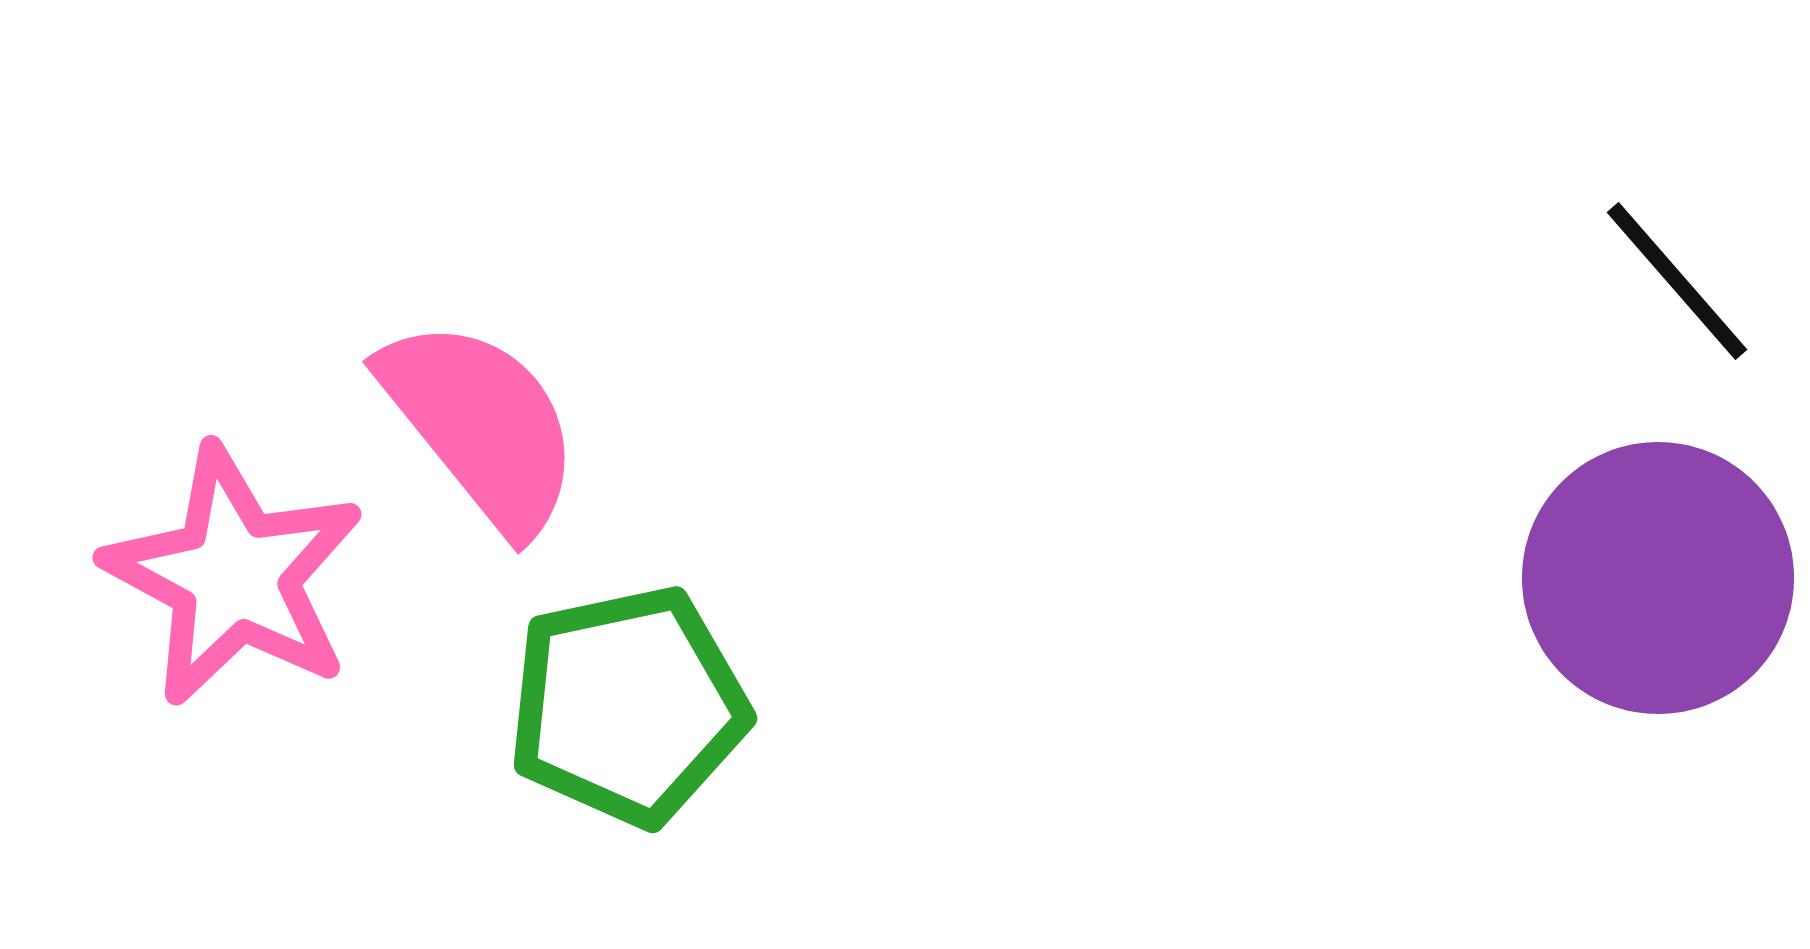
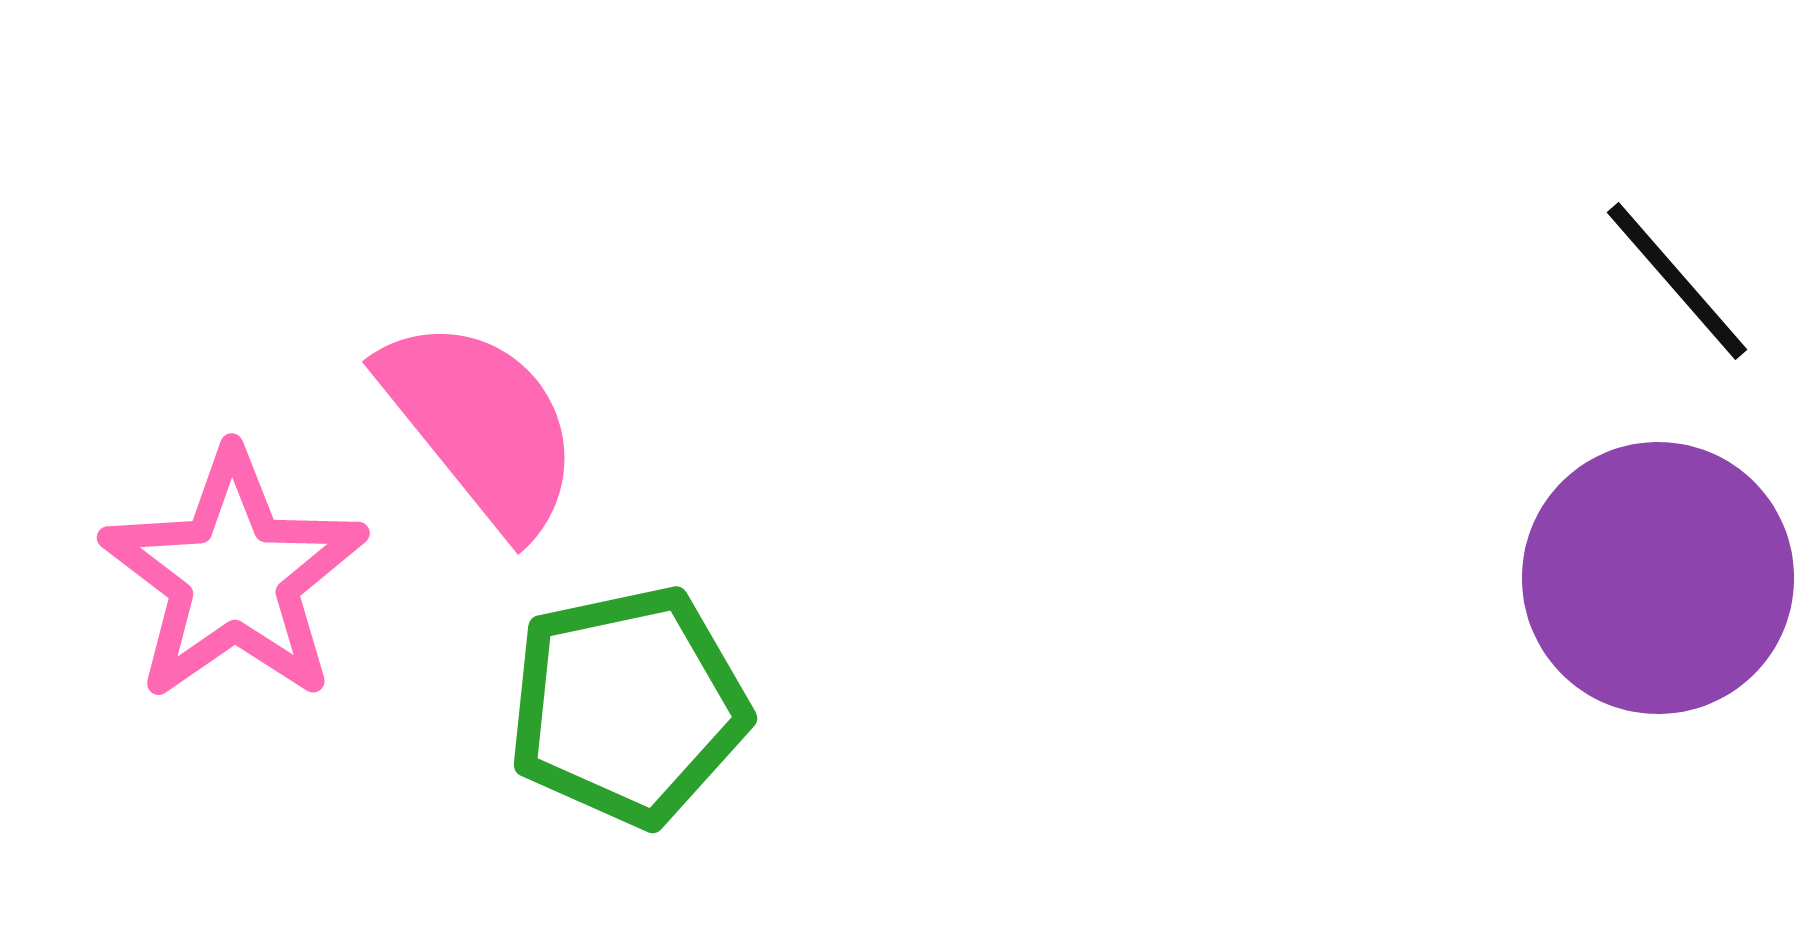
pink star: rotated 9 degrees clockwise
